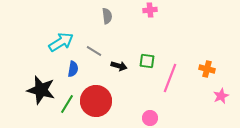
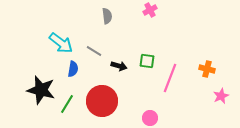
pink cross: rotated 24 degrees counterclockwise
cyan arrow: moved 1 px down; rotated 70 degrees clockwise
red circle: moved 6 px right
